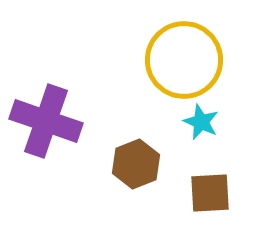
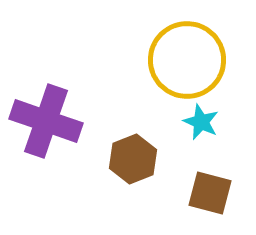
yellow circle: moved 3 px right
brown hexagon: moved 3 px left, 5 px up
brown square: rotated 18 degrees clockwise
